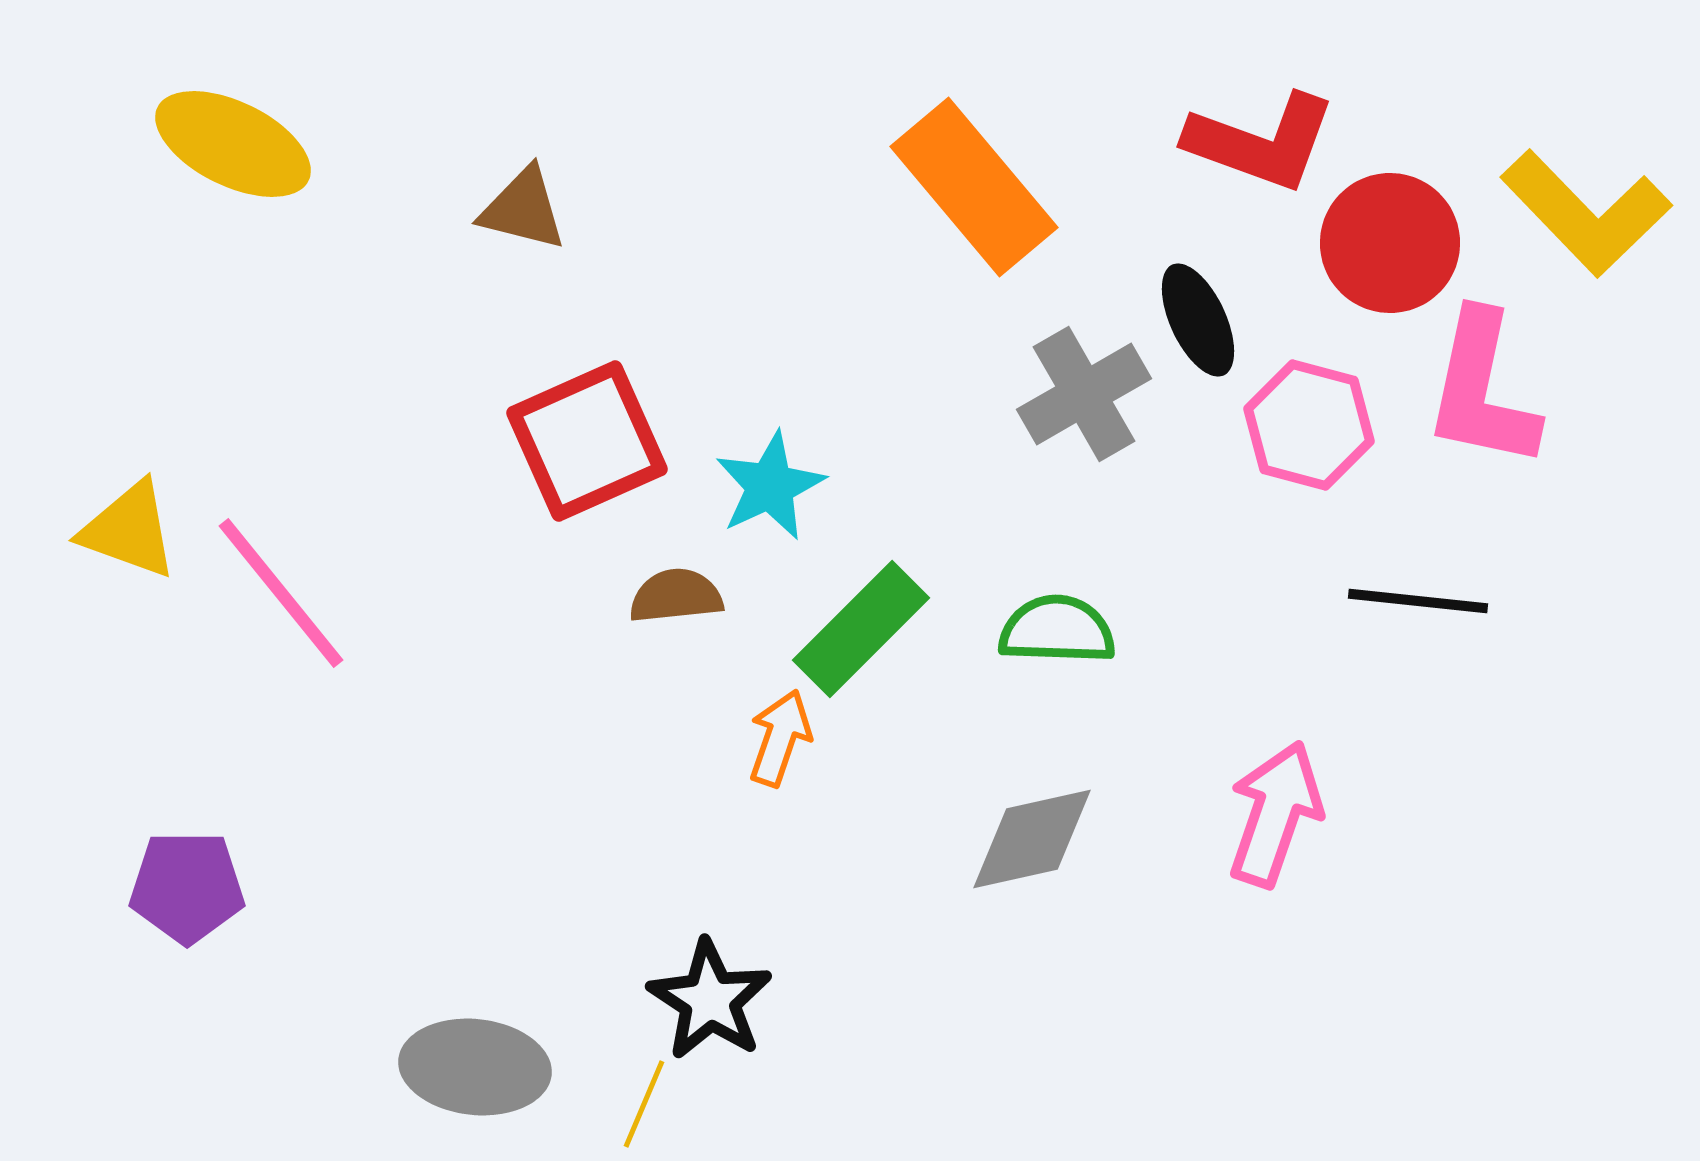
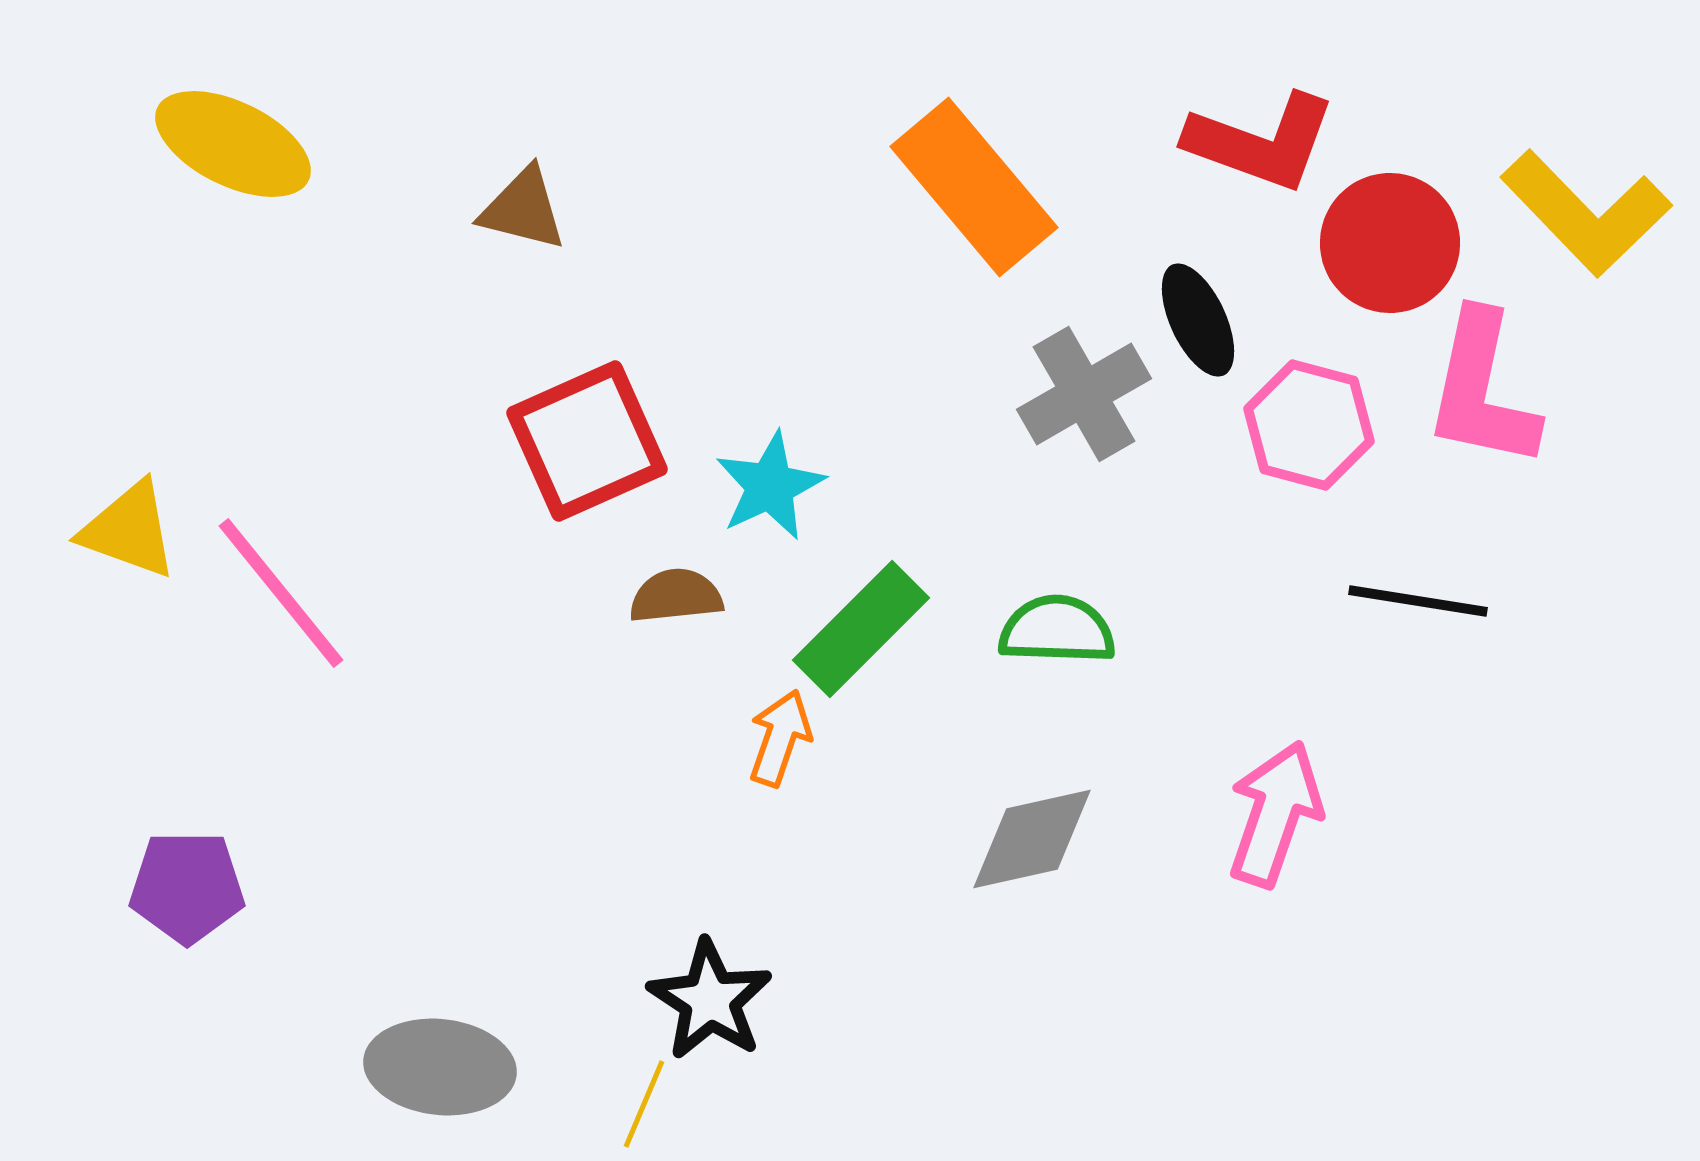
black line: rotated 3 degrees clockwise
gray ellipse: moved 35 px left
